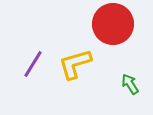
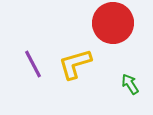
red circle: moved 1 px up
purple line: rotated 60 degrees counterclockwise
